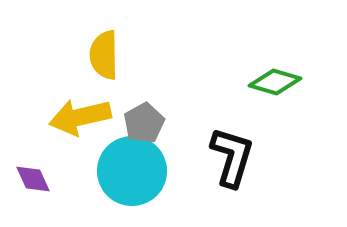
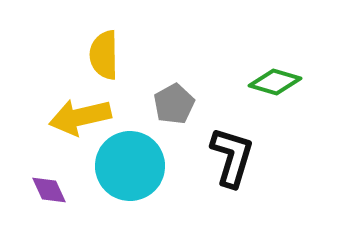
gray pentagon: moved 30 px right, 19 px up
cyan circle: moved 2 px left, 5 px up
purple diamond: moved 16 px right, 11 px down
